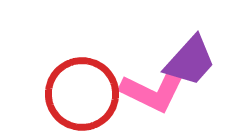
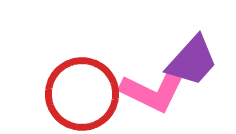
purple trapezoid: moved 2 px right
